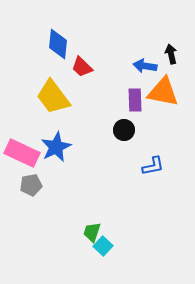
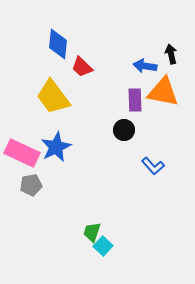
blue L-shape: rotated 60 degrees clockwise
